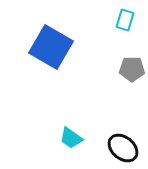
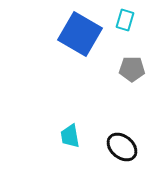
blue square: moved 29 px right, 13 px up
cyan trapezoid: moved 1 px left, 2 px up; rotated 45 degrees clockwise
black ellipse: moved 1 px left, 1 px up
